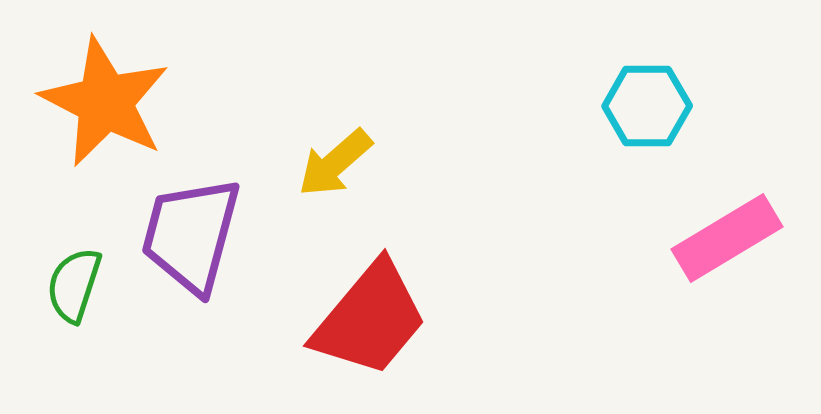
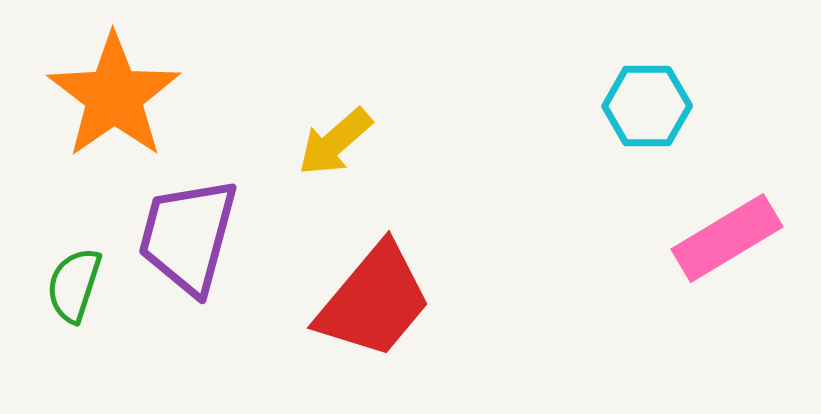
orange star: moved 9 px right, 6 px up; rotated 10 degrees clockwise
yellow arrow: moved 21 px up
purple trapezoid: moved 3 px left, 1 px down
red trapezoid: moved 4 px right, 18 px up
